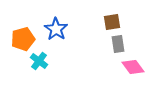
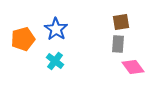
brown square: moved 9 px right
gray rectangle: rotated 12 degrees clockwise
cyan cross: moved 16 px right
